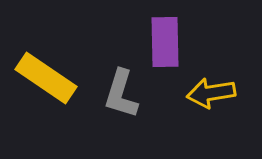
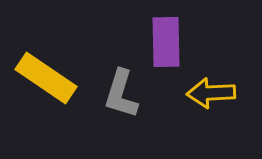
purple rectangle: moved 1 px right
yellow arrow: rotated 6 degrees clockwise
